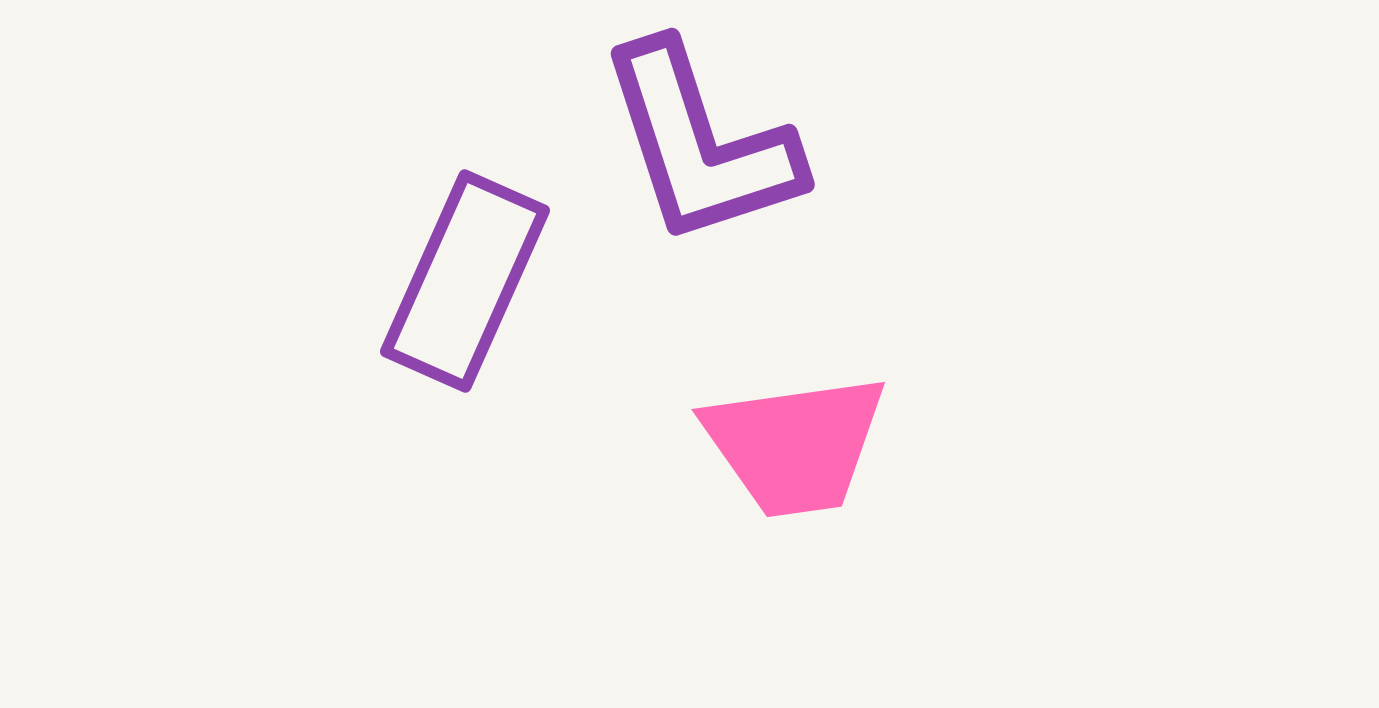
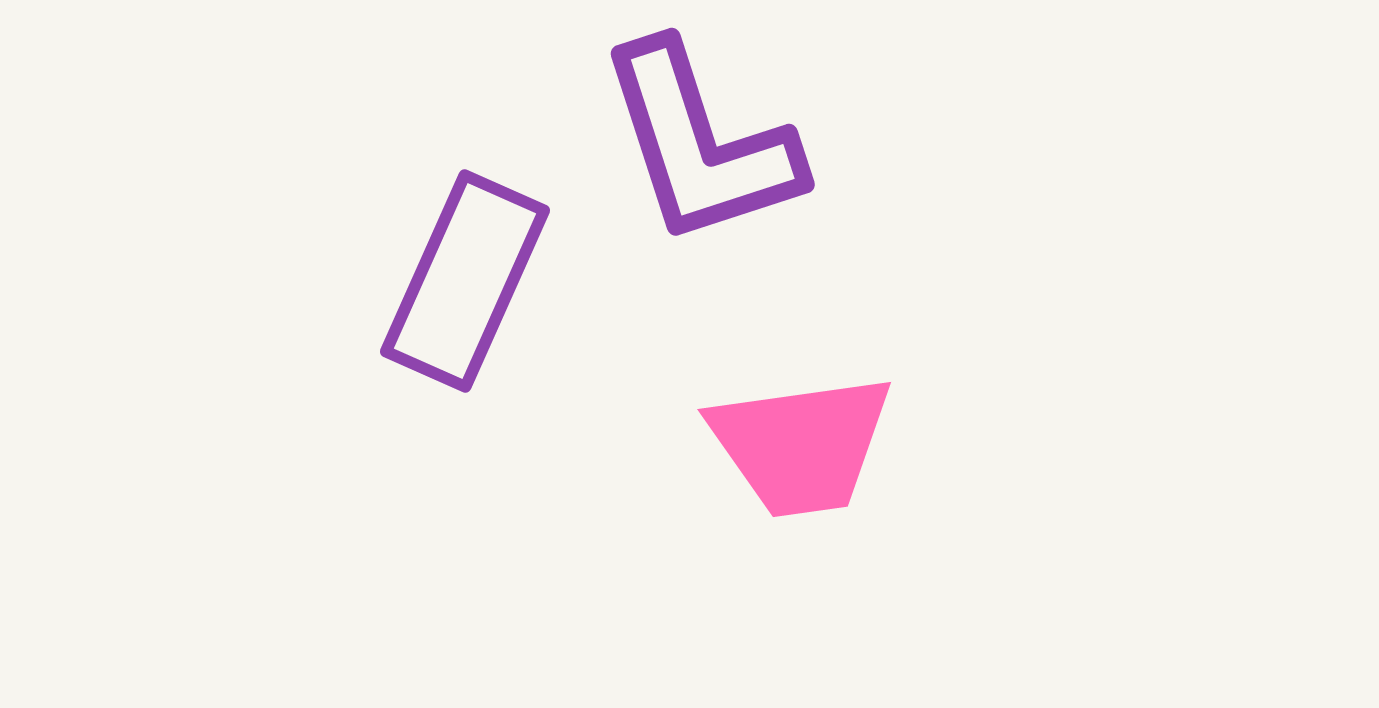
pink trapezoid: moved 6 px right
